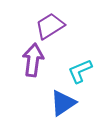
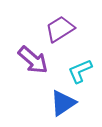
purple trapezoid: moved 10 px right, 3 px down
purple arrow: rotated 124 degrees clockwise
